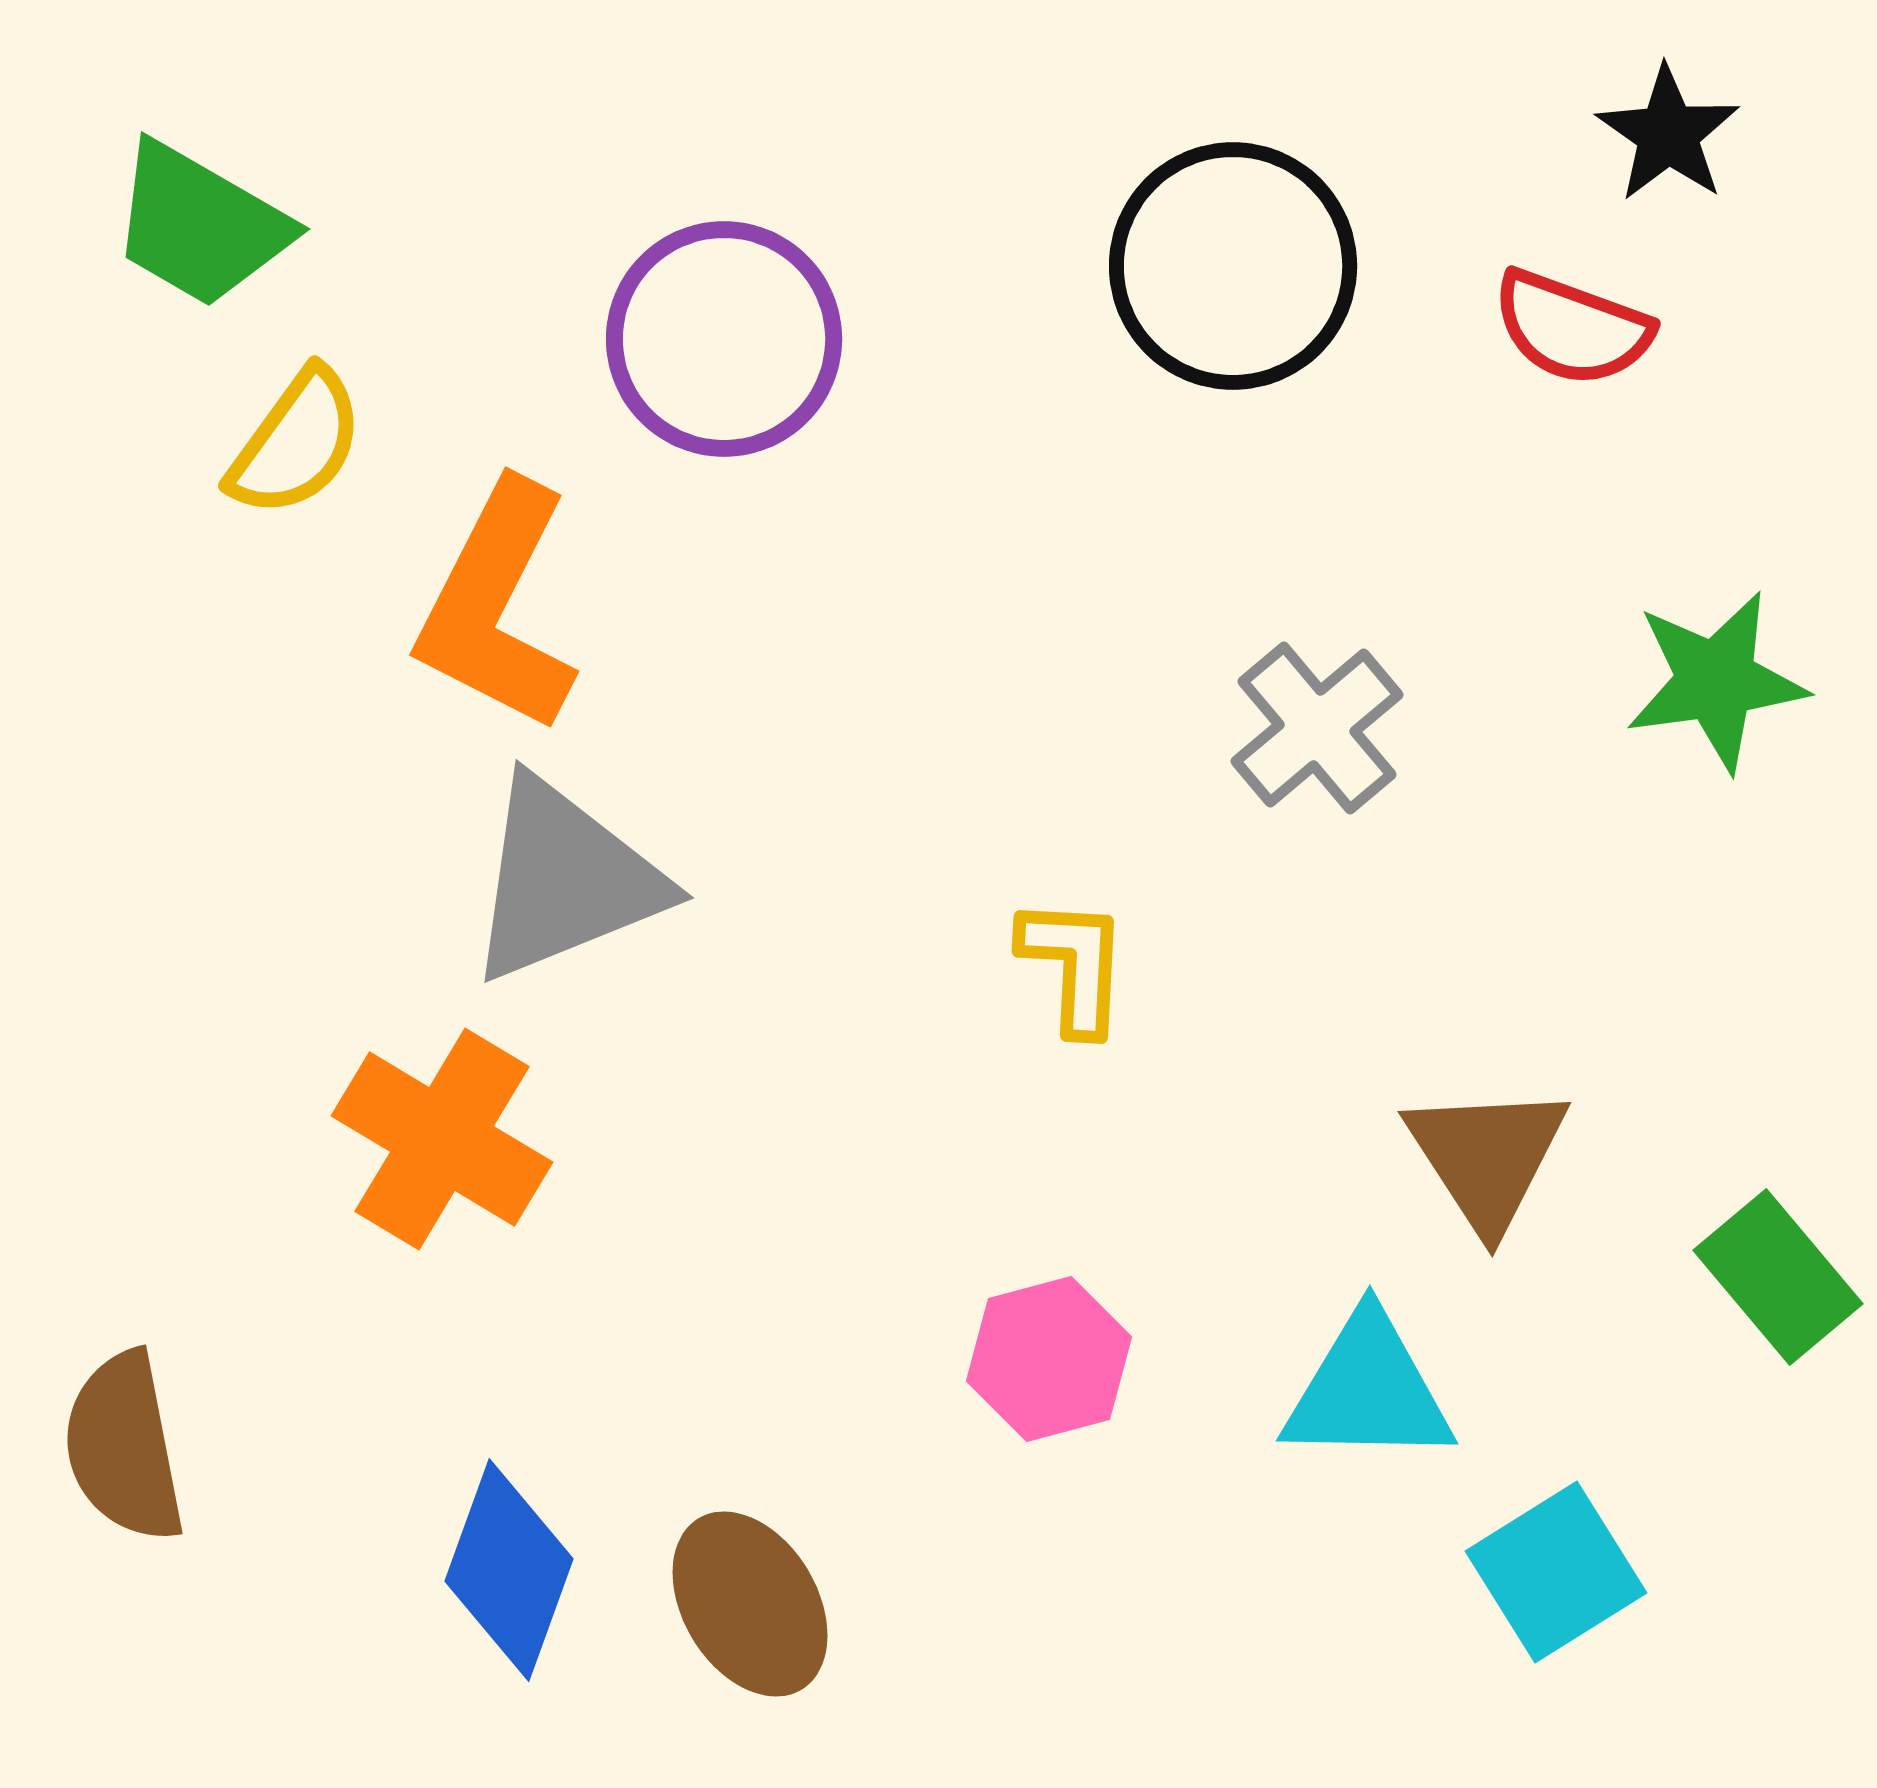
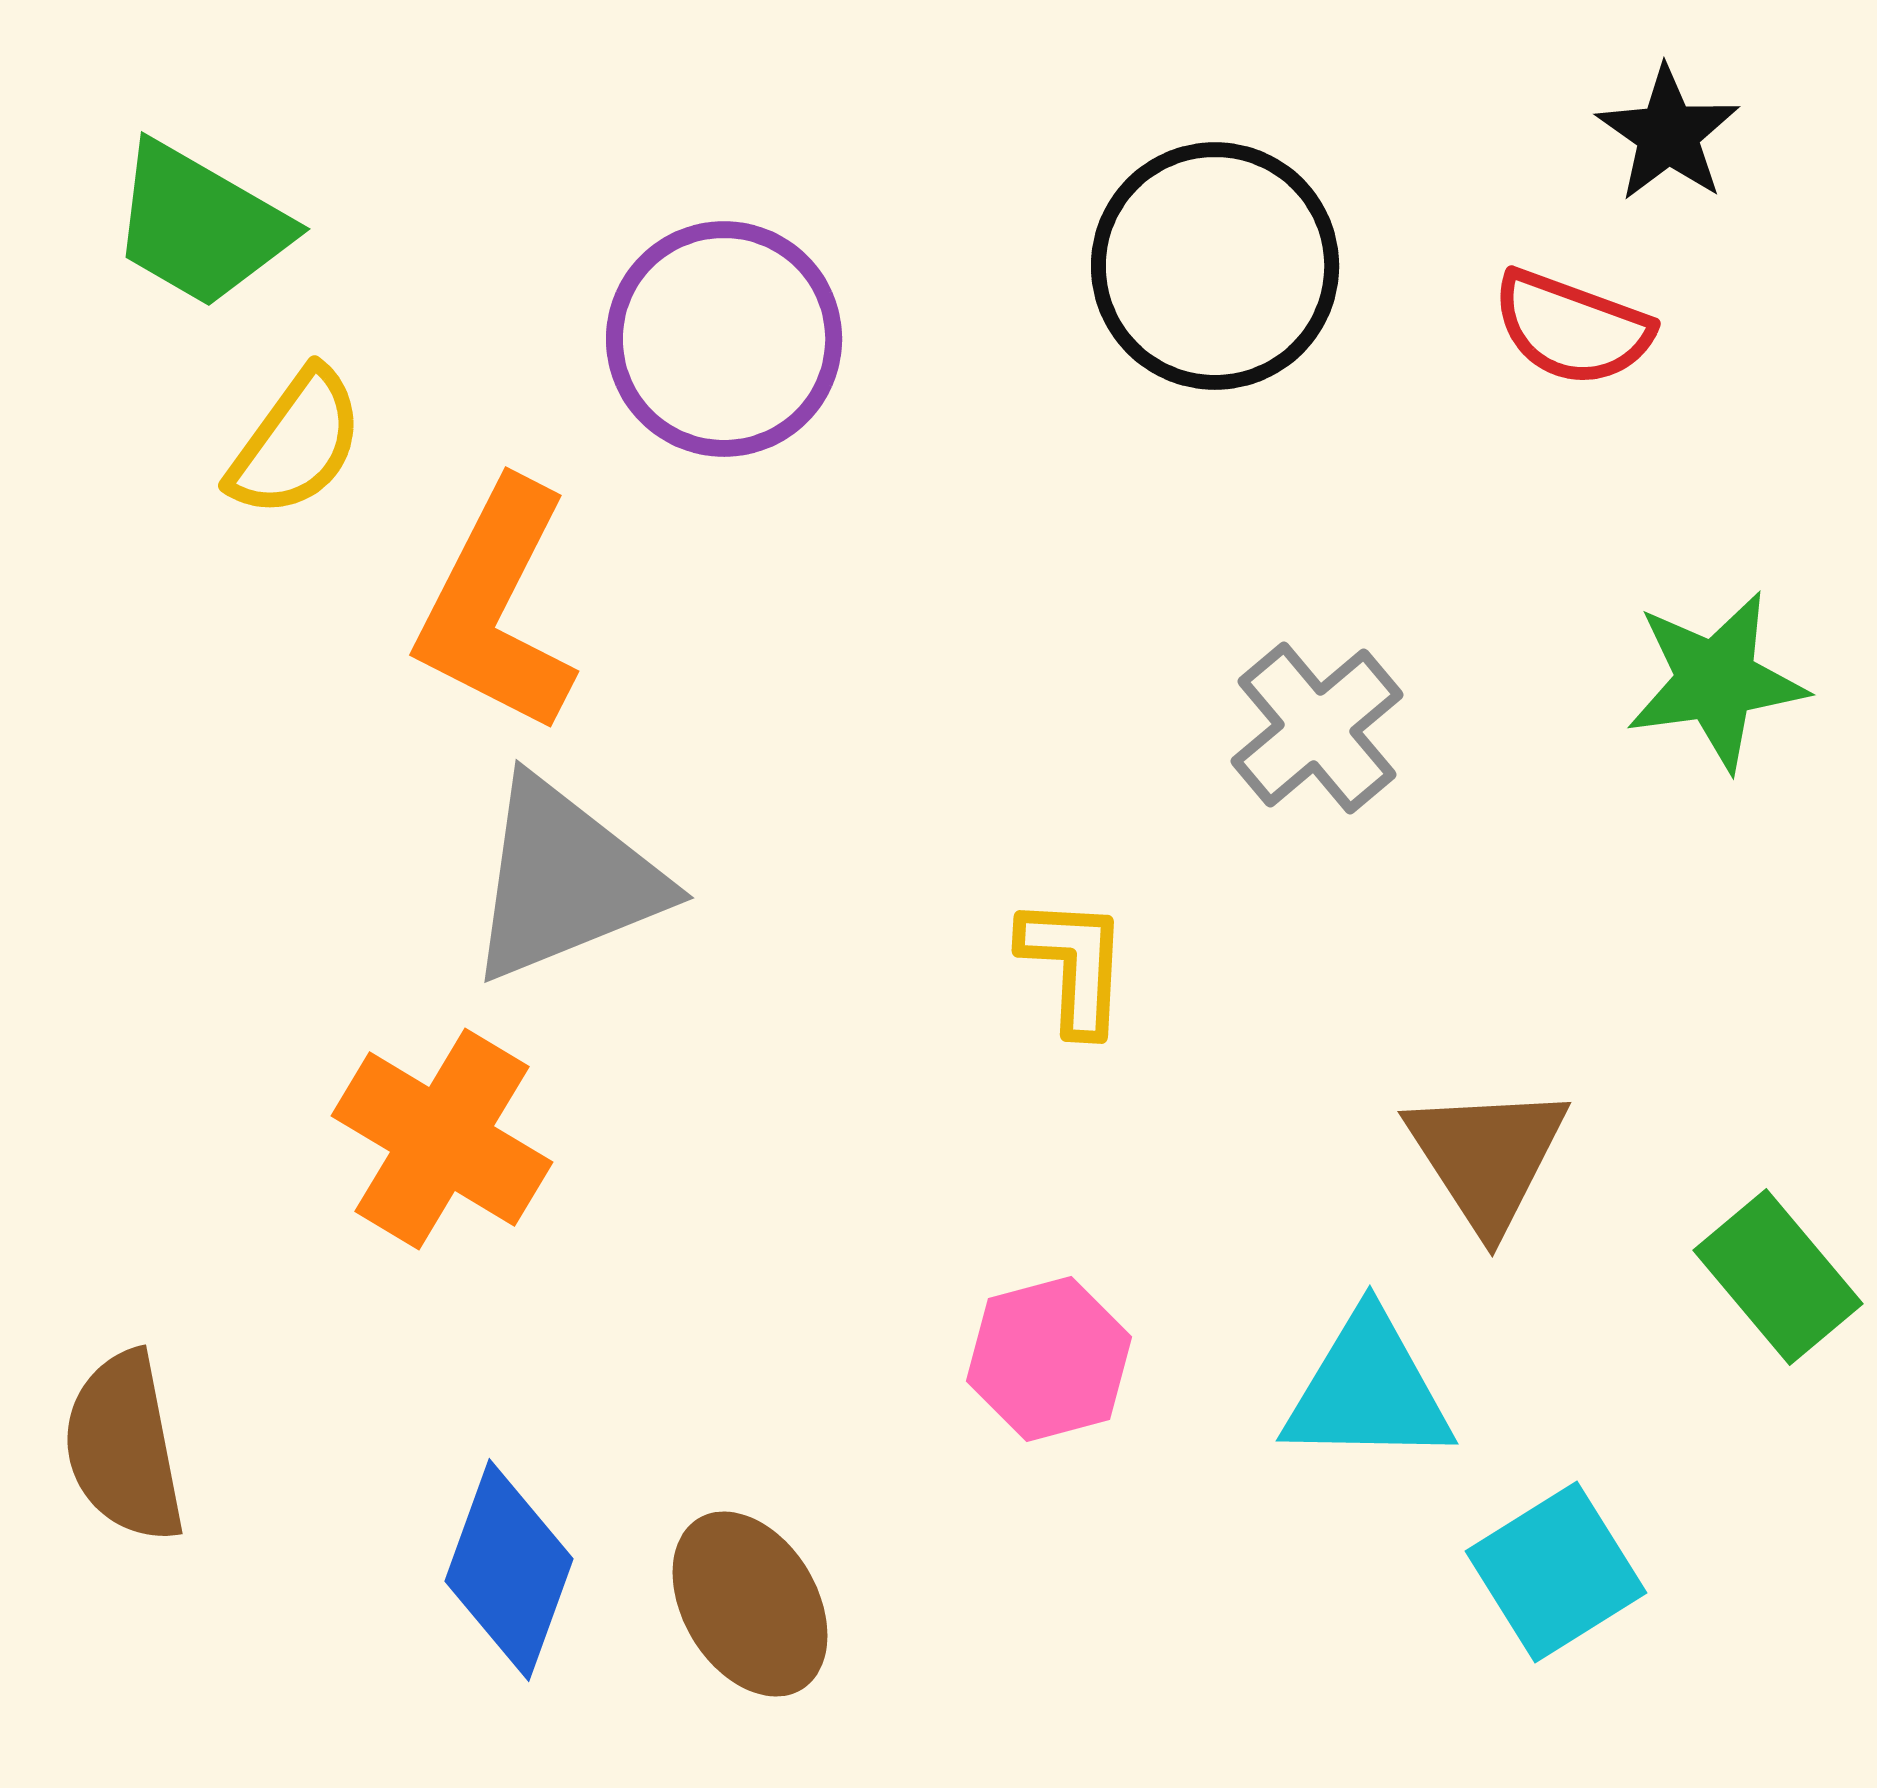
black circle: moved 18 px left
